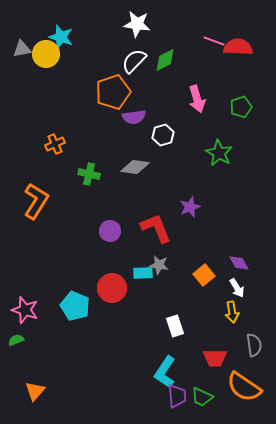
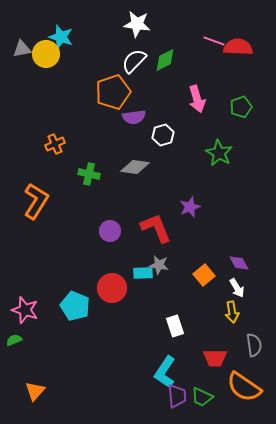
green semicircle: moved 2 px left
